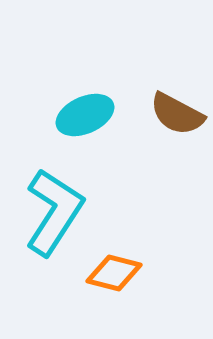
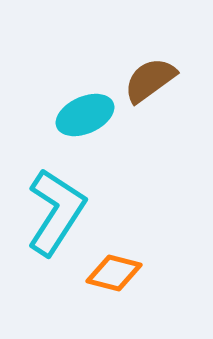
brown semicircle: moved 27 px left, 34 px up; rotated 116 degrees clockwise
cyan L-shape: moved 2 px right
